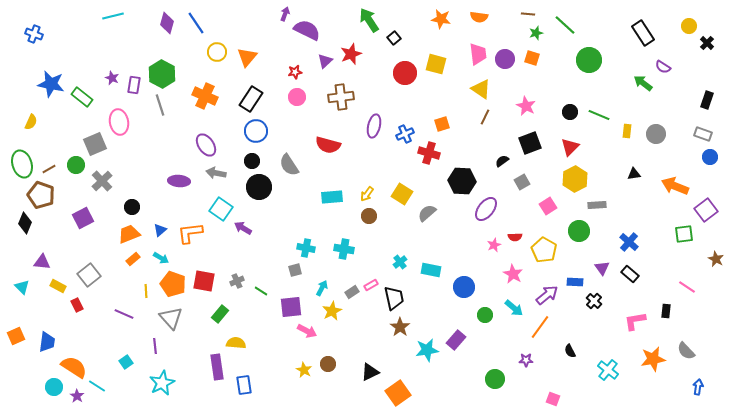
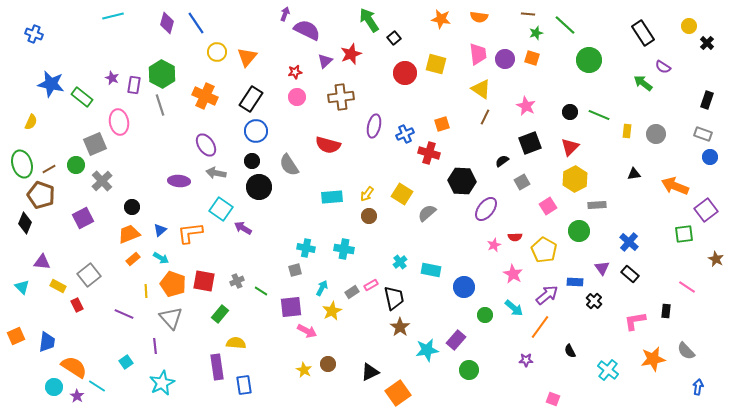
green circle at (495, 379): moved 26 px left, 9 px up
